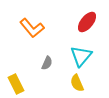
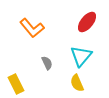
gray semicircle: rotated 48 degrees counterclockwise
